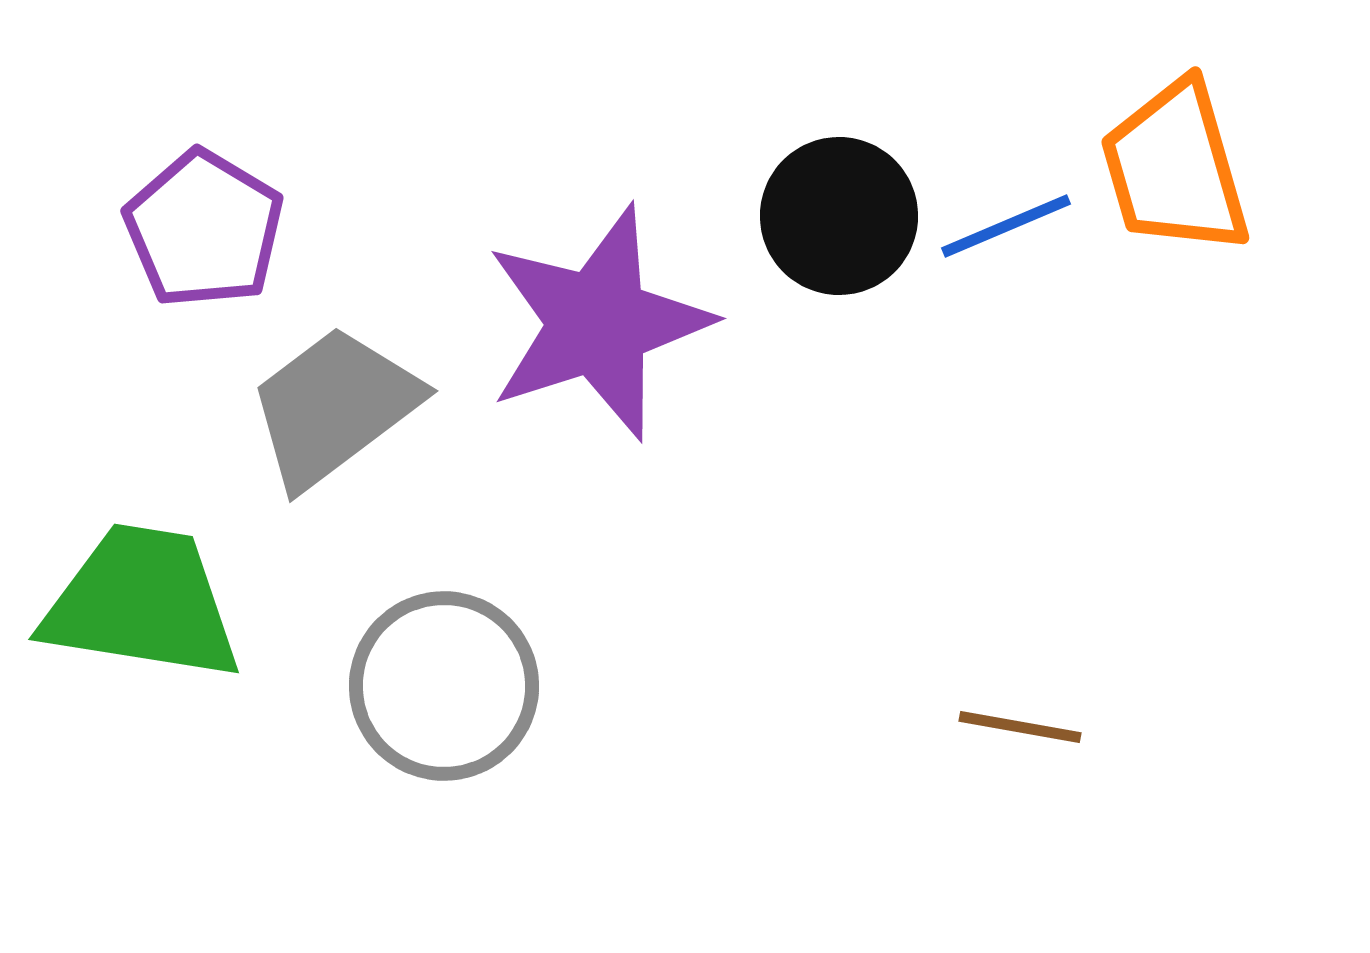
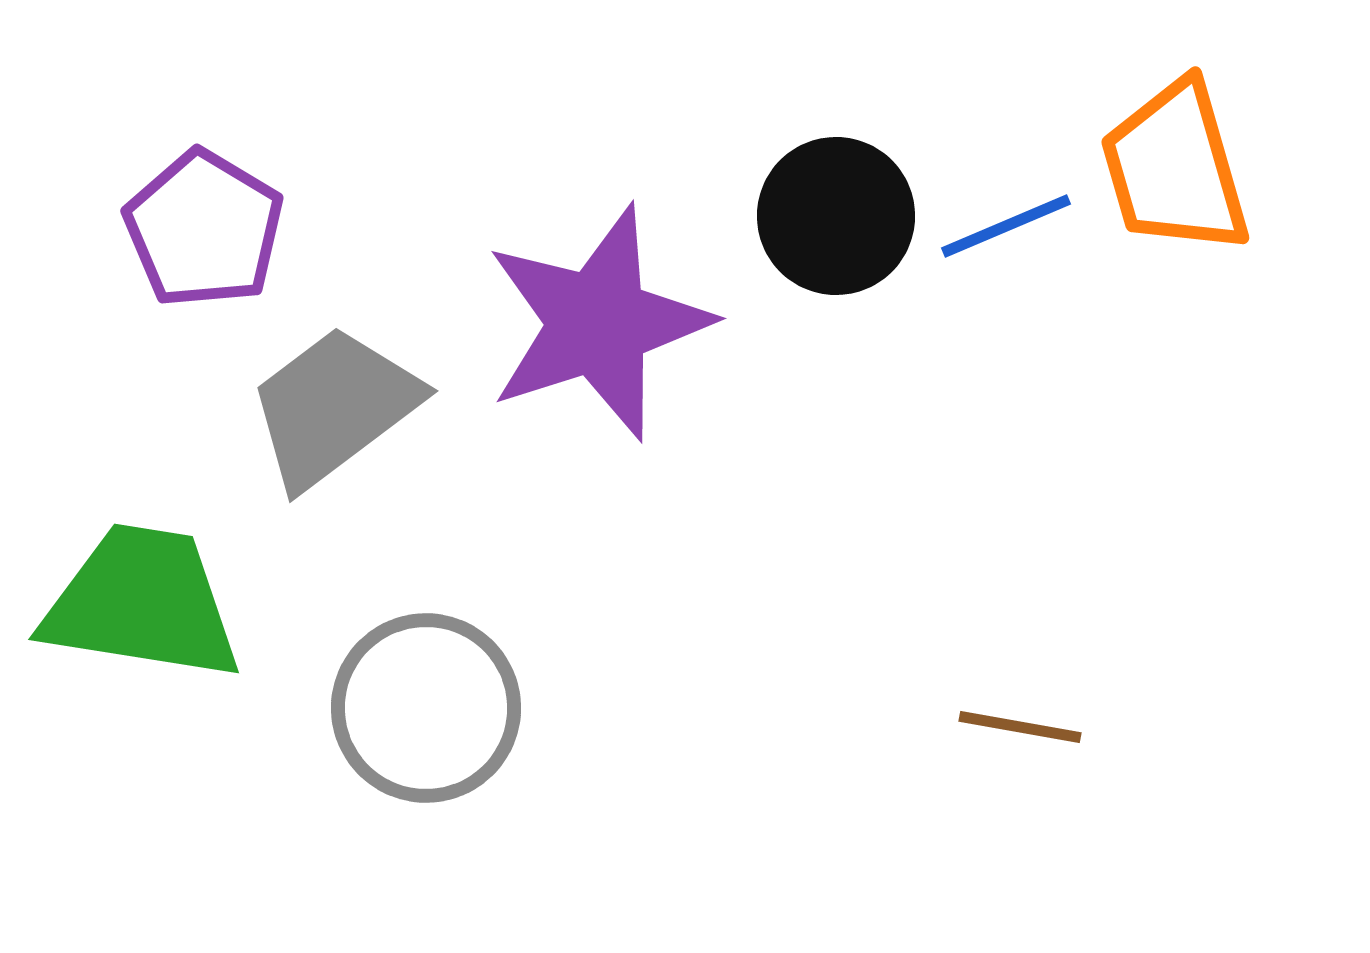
black circle: moved 3 px left
gray circle: moved 18 px left, 22 px down
